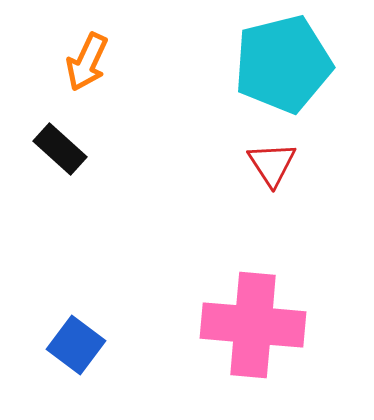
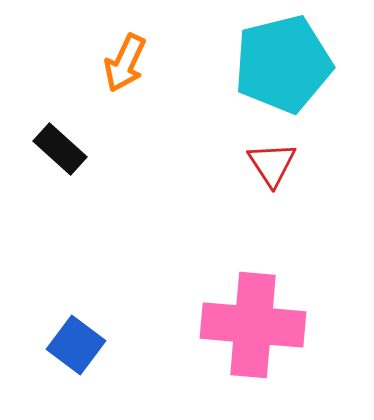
orange arrow: moved 38 px right, 1 px down
